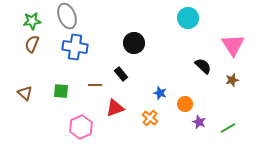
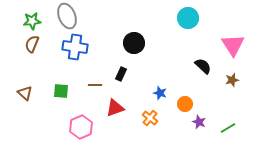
black rectangle: rotated 64 degrees clockwise
